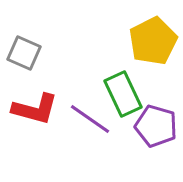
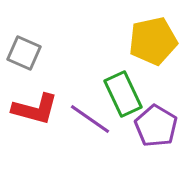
yellow pentagon: rotated 15 degrees clockwise
purple pentagon: rotated 15 degrees clockwise
